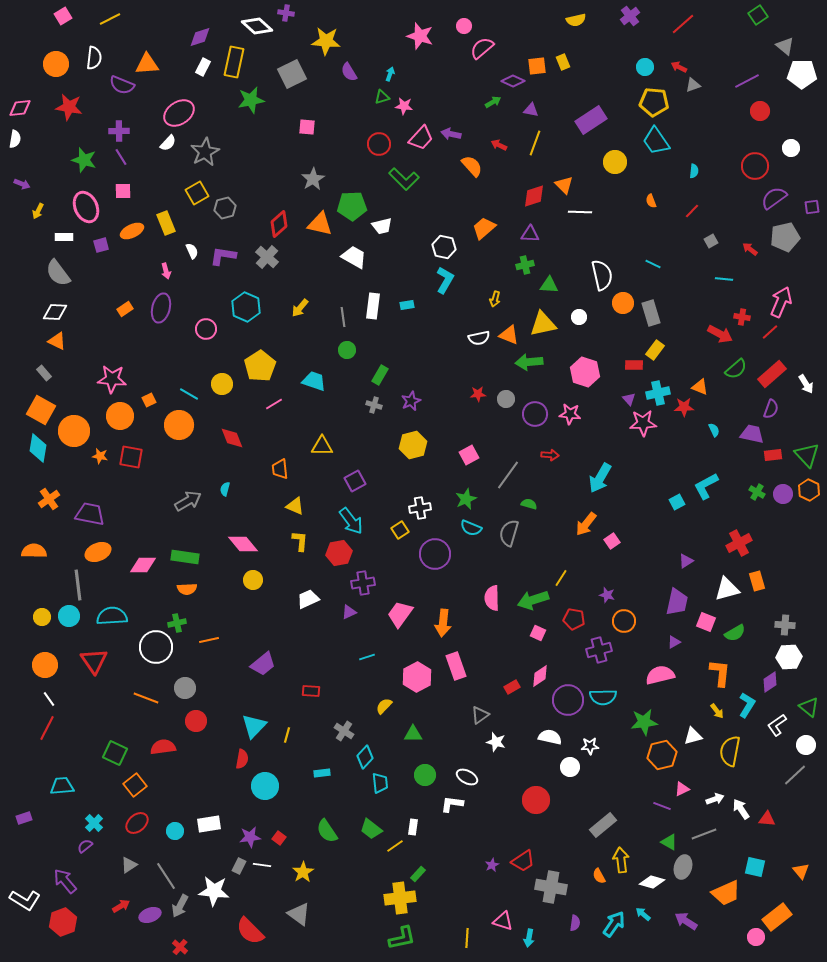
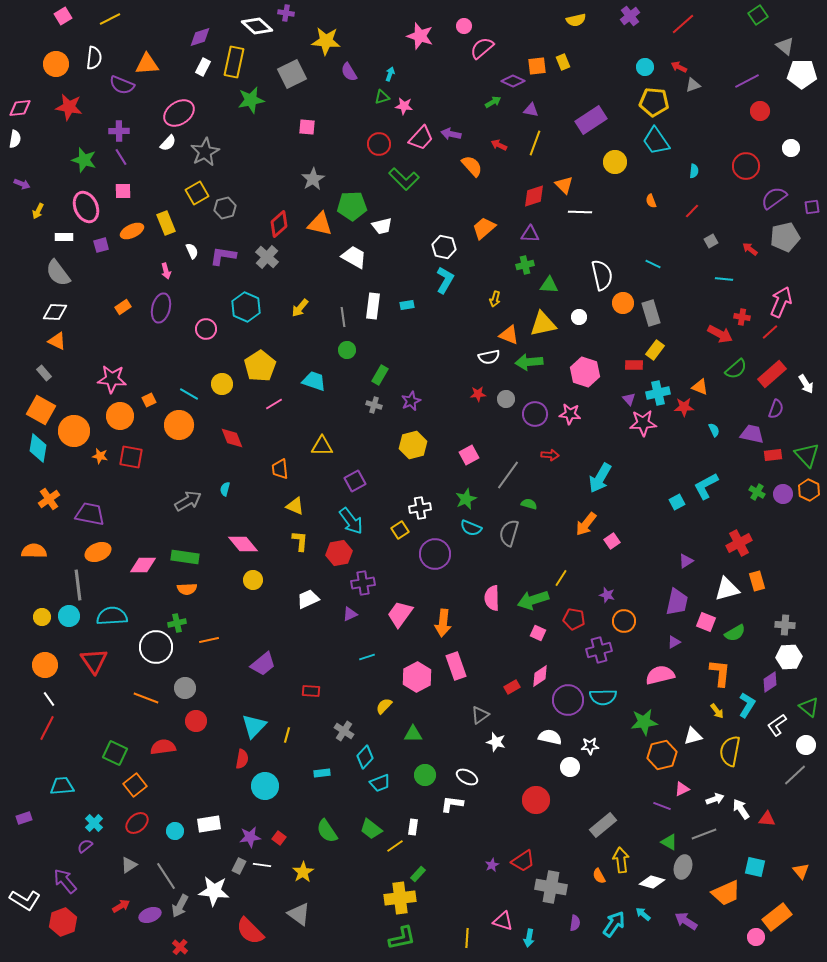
red circle at (755, 166): moved 9 px left
orange rectangle at (125, 309): moved 2 px left, 2 px up
white semicircle at (479, 338): moved 10 px right, 19 px down
purple semicircle at (771, 409): moved 5 px right
purple triangle at (349, 612): moved 1 px right, 2 px down
cyan trapezoid at (380, 783): rotated 75 degrees clockwise
